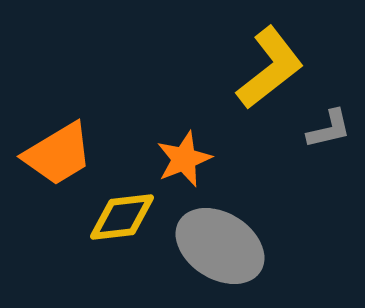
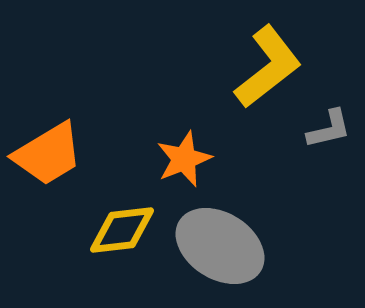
yellow L-shape: moved 2 px left, 1 px up
orange trapezoid: moved 10 px left
yellow diamond: moved 13 px down
